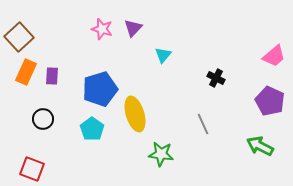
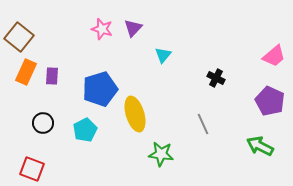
brown square: rotated 8 degrees counterclockwise
black circle: moved 4 px down
cyan pentagon: moved 7 px left, 1 px down; rotated 10 degrees clockwise
